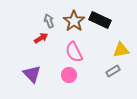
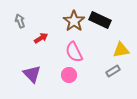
gray arrow: moved 29 px left
